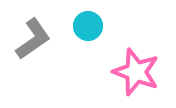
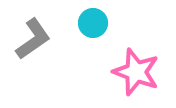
cyan circle: moved 5 px right, 3 px up
